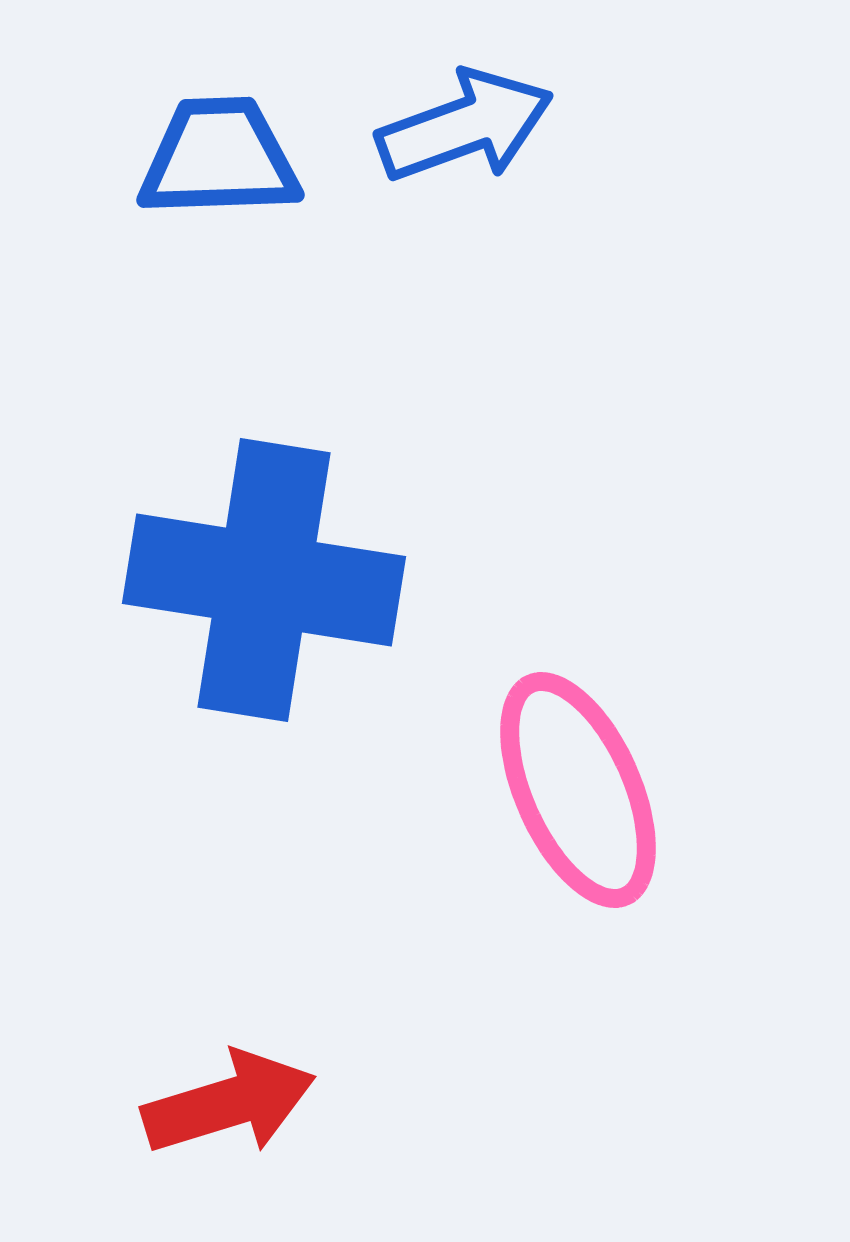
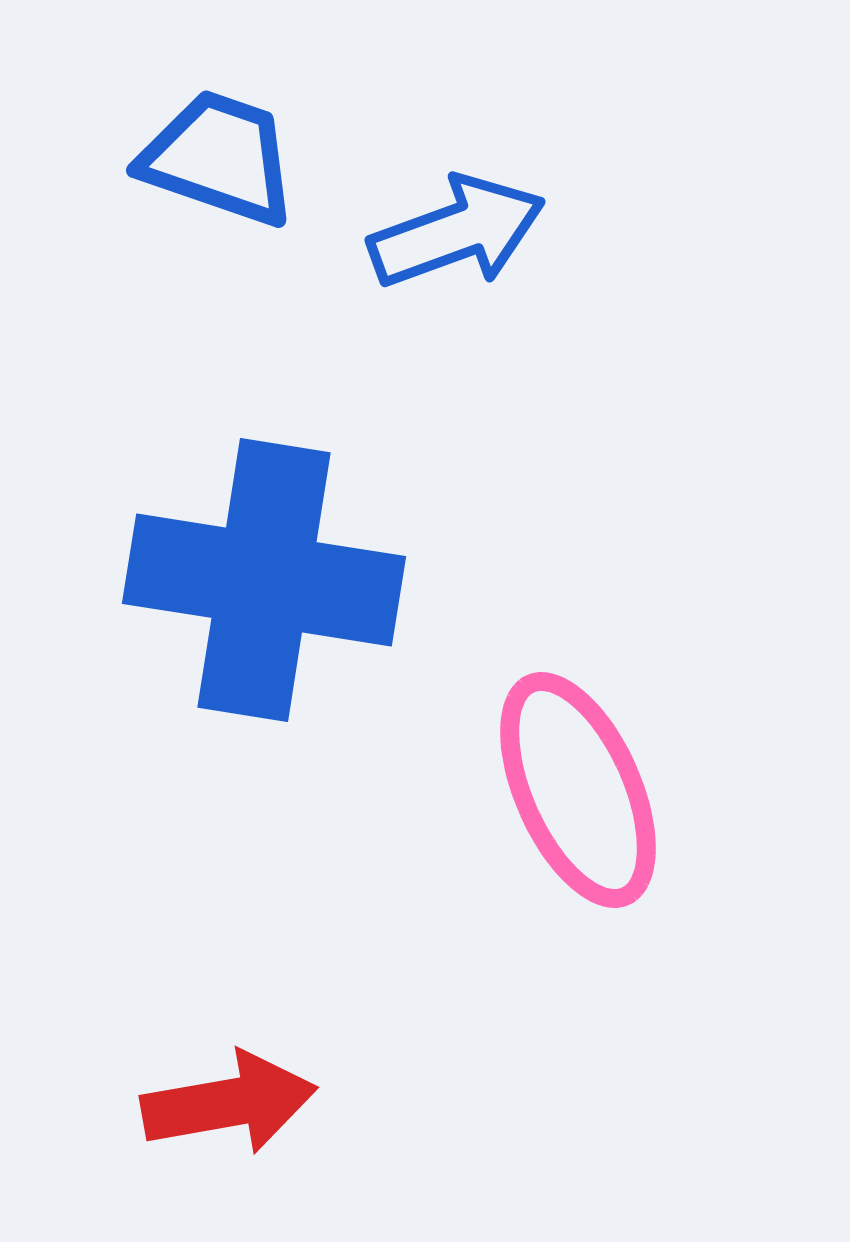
blue arrow: moved 8 px left, 106 px down
blue trapezoid: rotated 21 degrees clockwise
red arrow: rotated 7 degrees clockwise
